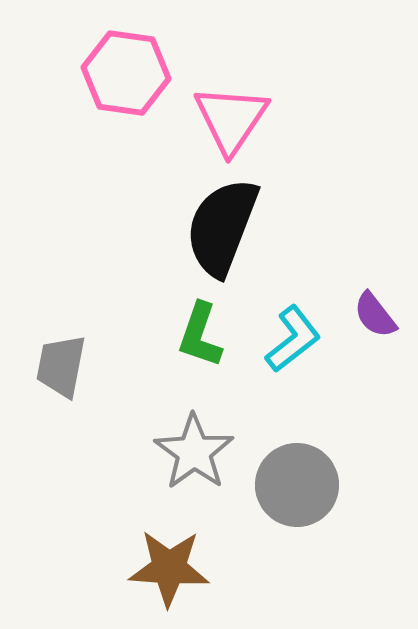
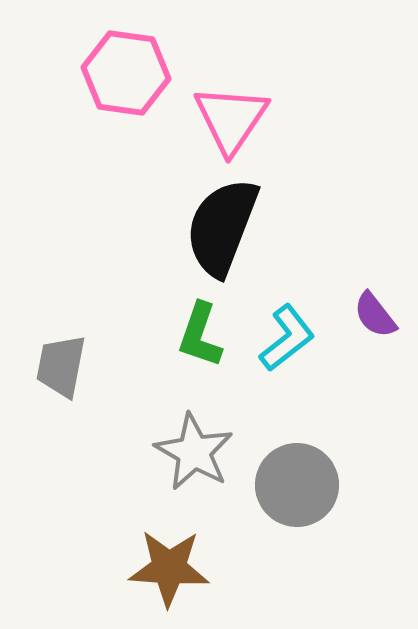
cyan L-shape: moved 6 px left, 1 px up
gray star: rotated 6 degrees counterclockwise
